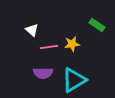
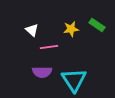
yellow star: moved 1 px left, 15 px up
purple semicircle: moved 1 px left, 1 px up
cyan triangle: rotated 32 degrees counterclockwise
